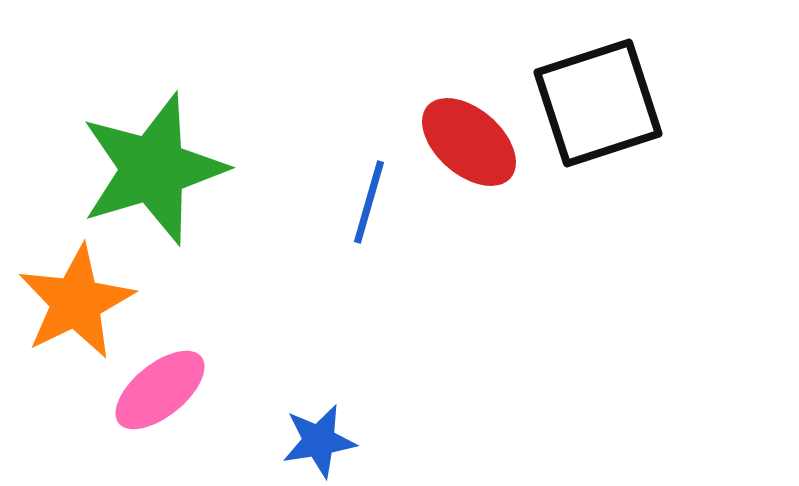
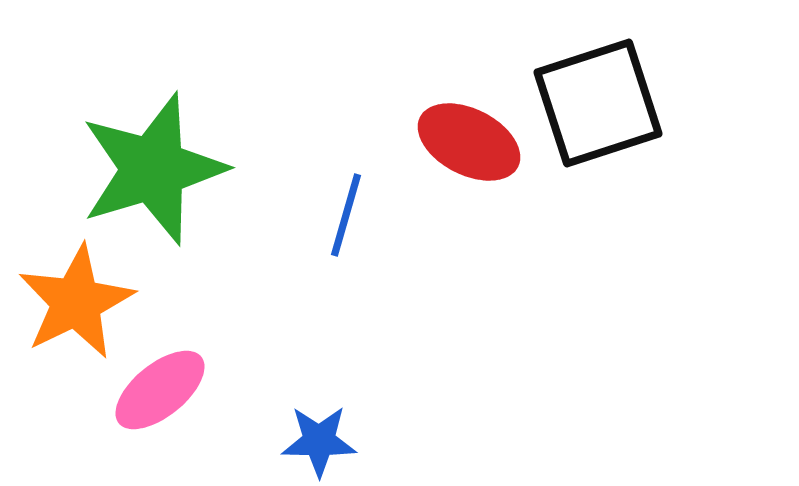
red ellipse: rotated 14 degrees counterclockwise
blue line: moved 23 px left, 13 px down
blue star: rotated 10 degrees clockwise
